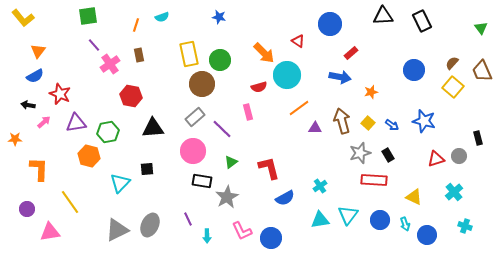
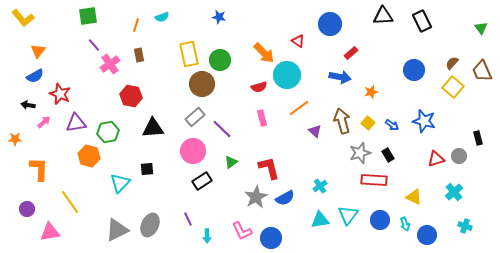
pink rectangle at (248, 112): moved 14 px right, 6 px down
purple triangle at (315, 128): moved 3 px down; rotated 40 degrees clockwise
black rectangle at (202, 181): rotated 42 degrees counterclockwise
gray star at (227, 197): moved 29 px right
